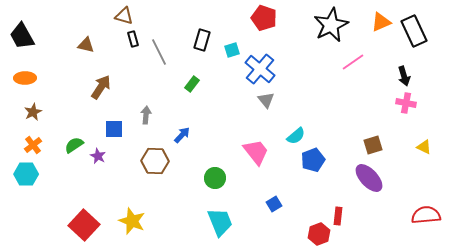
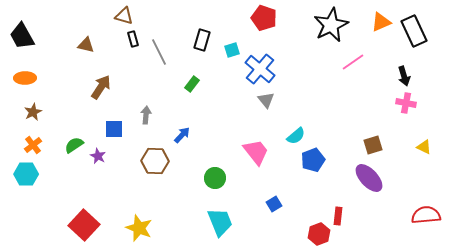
yellow star at (132, 221): moved 7 px right, 7 px down
